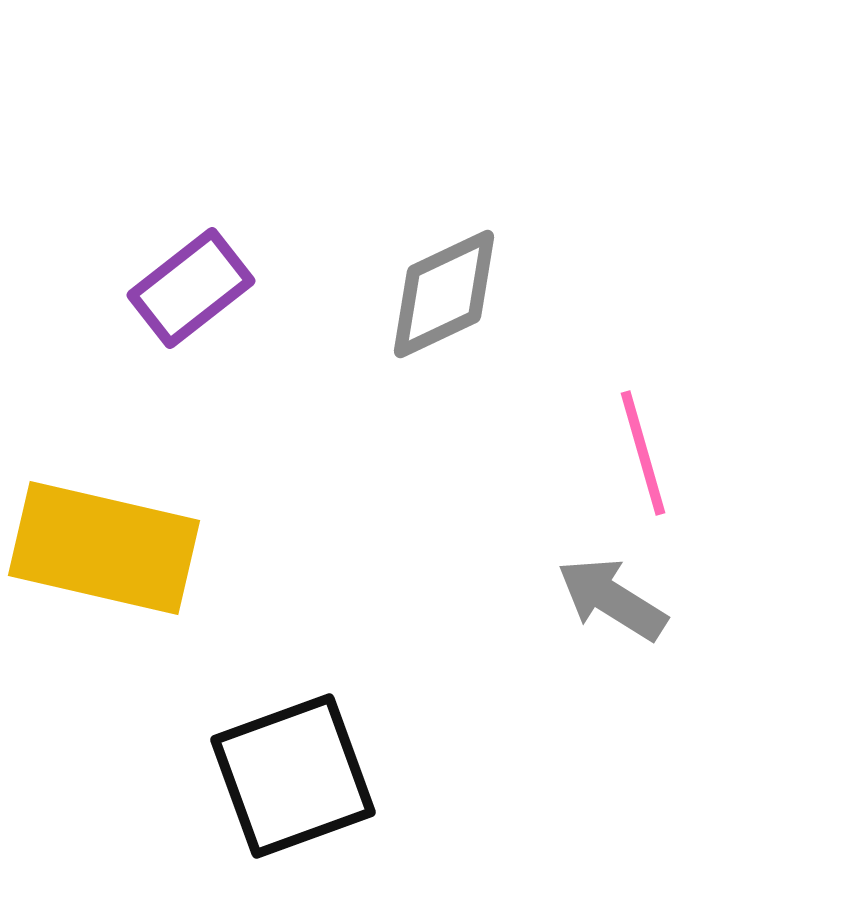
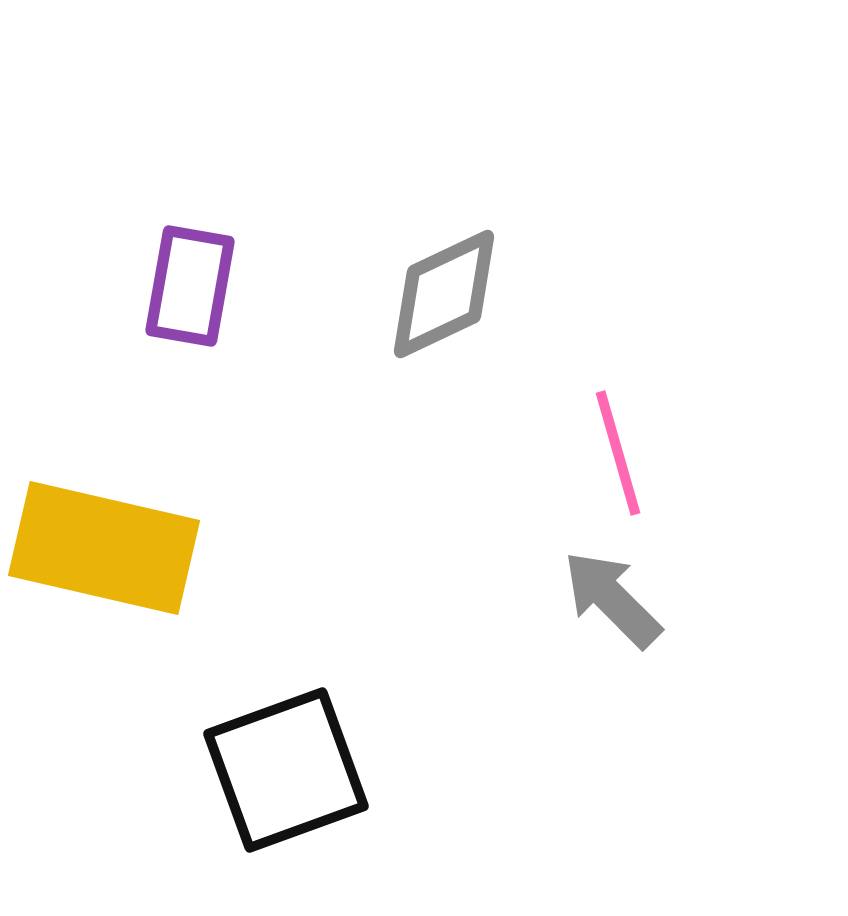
purple rectangle: moved 1 px left, 2 px up; rotated 42 degrees counterclockwise
pink line: moved 25 px left
gray arrow: rotated 13 degrees clockwise
black square: moved 7 px left, 6 px up
